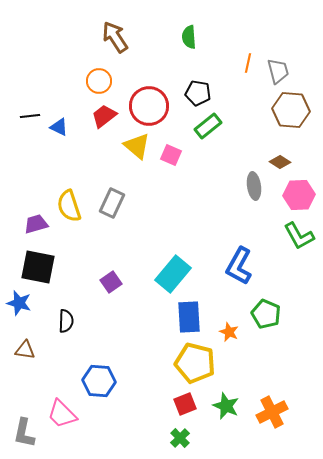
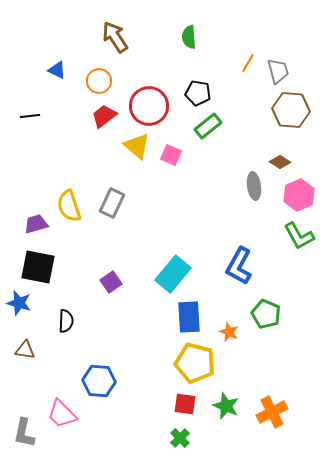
orange line: rotated 18 degrees clockwise
blue triangle: moved 2 px left, 57 px up
pink hexagon: rotated 20 degrees counterclockwise
red square: rotated 30 degrees clockwise
